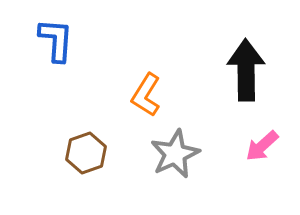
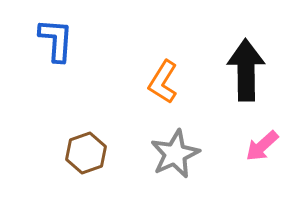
orange L-shape: moved 17 px right, 13 px up
